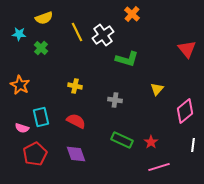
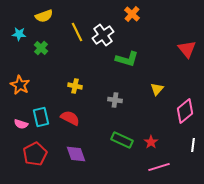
yellow semicircle: moved 2 px up
red semicircle: moved 6 px left, 3 px up
pink semicircle: moved 1 px left, 4 px up
